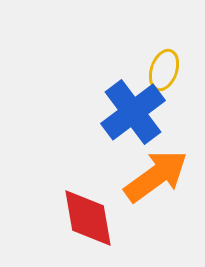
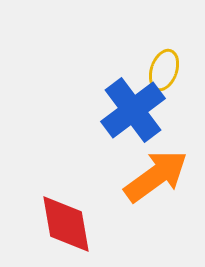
blue cross: moved 2 px up
red diamond: moved 22 px left, 6 px down
